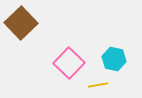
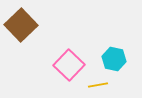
brown square: moved 2 px down
pink square: moved 2 px down
